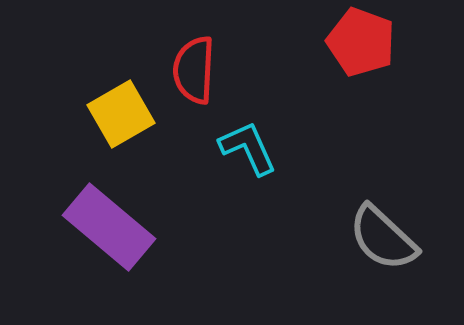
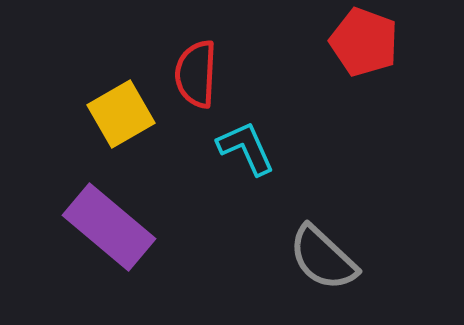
red pentagon: moved 3 px right
red semicircle: moved 2 px right, 4 px down
cyan L-shape: moved 2 px left
gray semicircle: moved 60 px left, 20 px down
